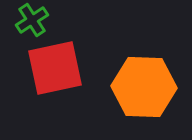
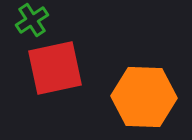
orange hexagon: moved 10 px down
